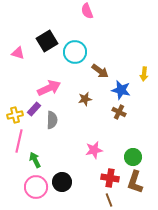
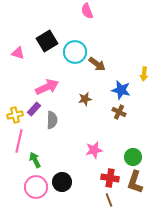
brown arrow: moved 3 px left, 7 px up
pink arrow: moved 2 px left, 1 px up
